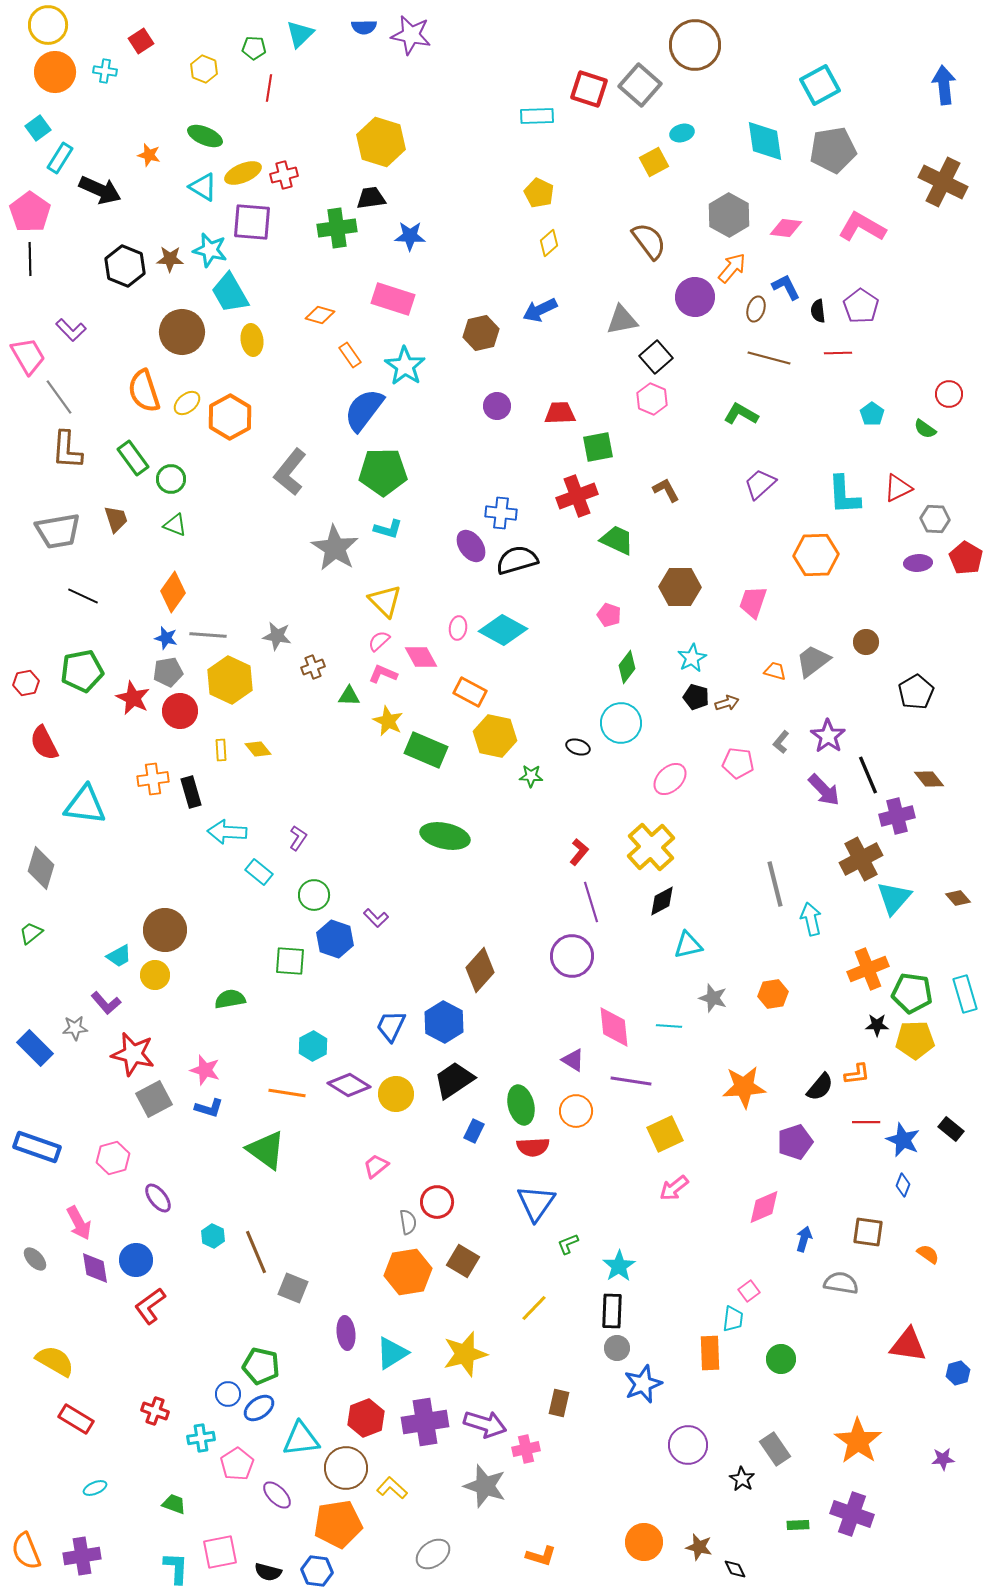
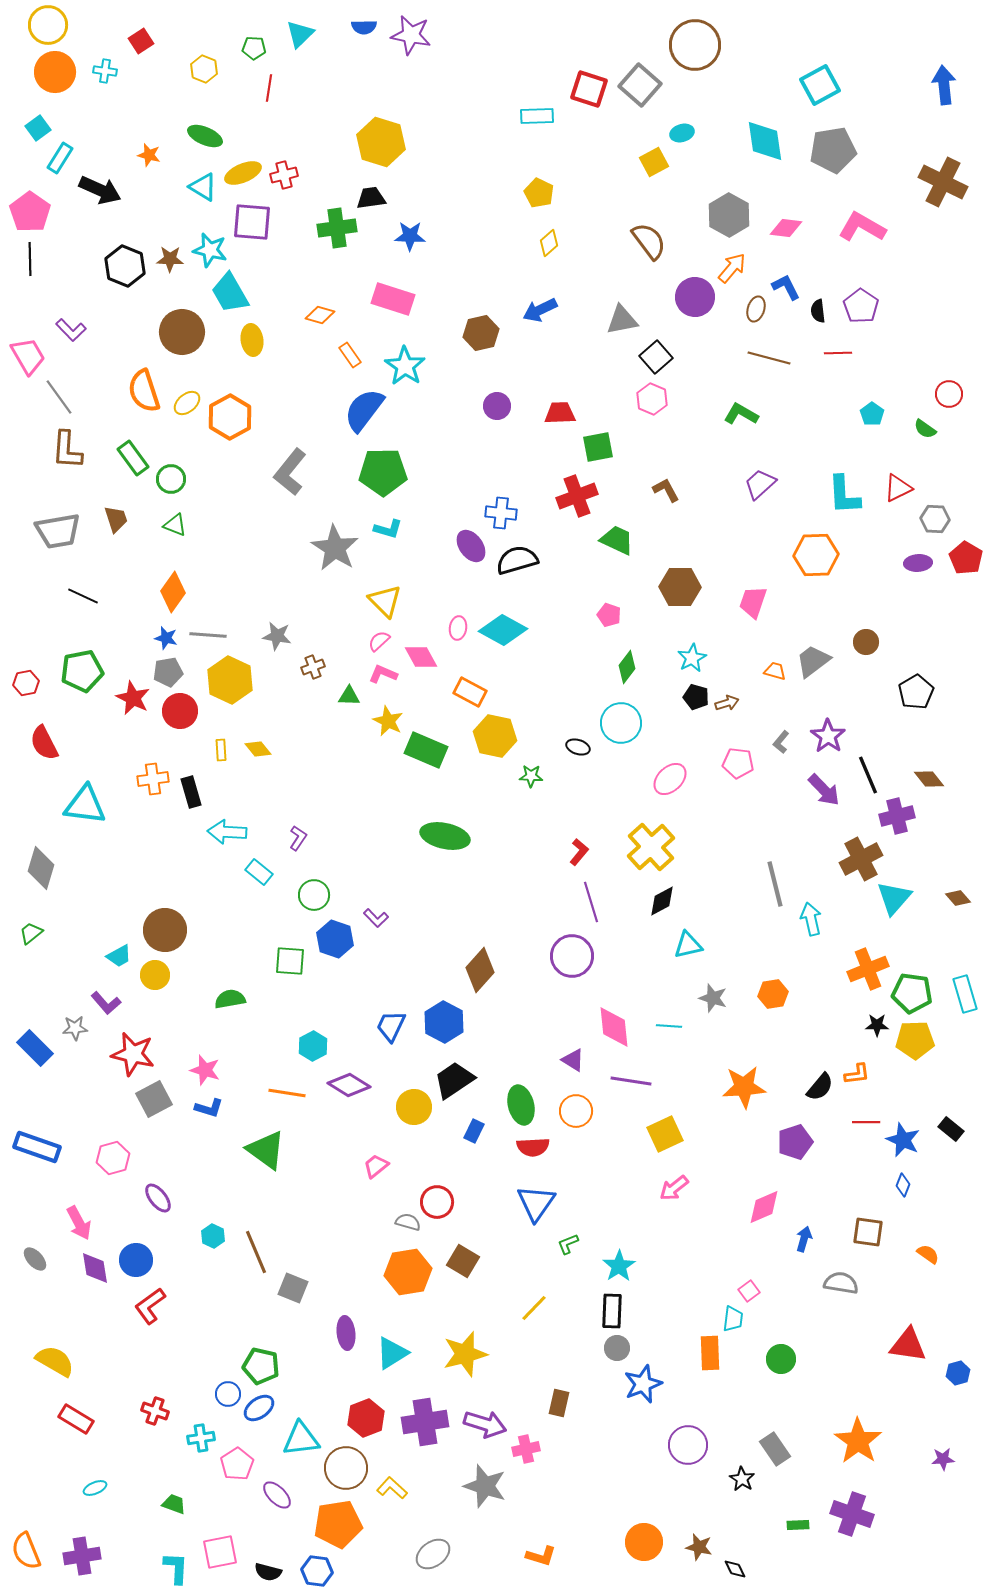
yellow circle at (396, 1094): moved 18 px right, 13 px down
gray semicircle at (408, 1222): rotated 65 degrees counterclockwise
